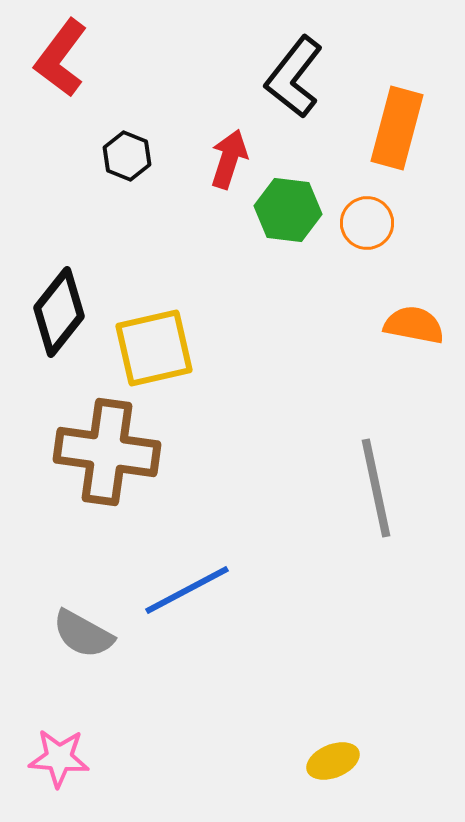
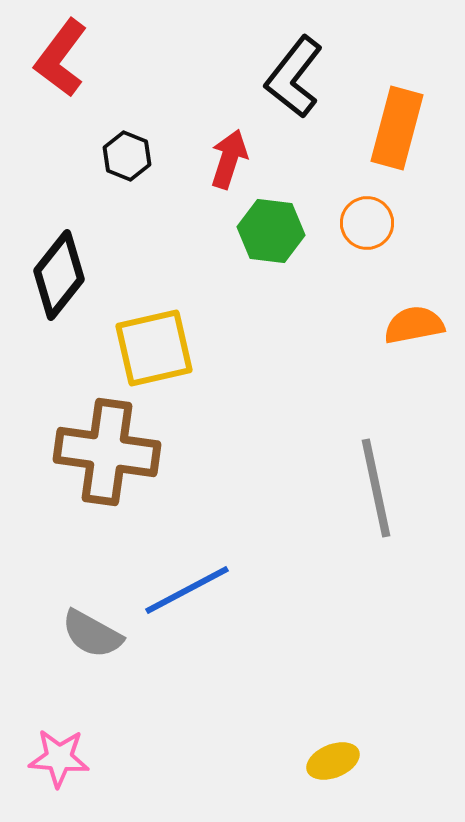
green hexagon: moved 17 px left, 21 px down
black diamond: moved 37 px up
orange semicircle: rotated 22 degrees counterclockwise
gray semicircle: moved 9 px right
